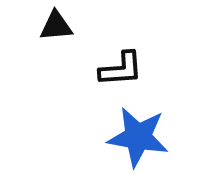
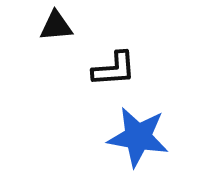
black L-shape: moved 7 px left
